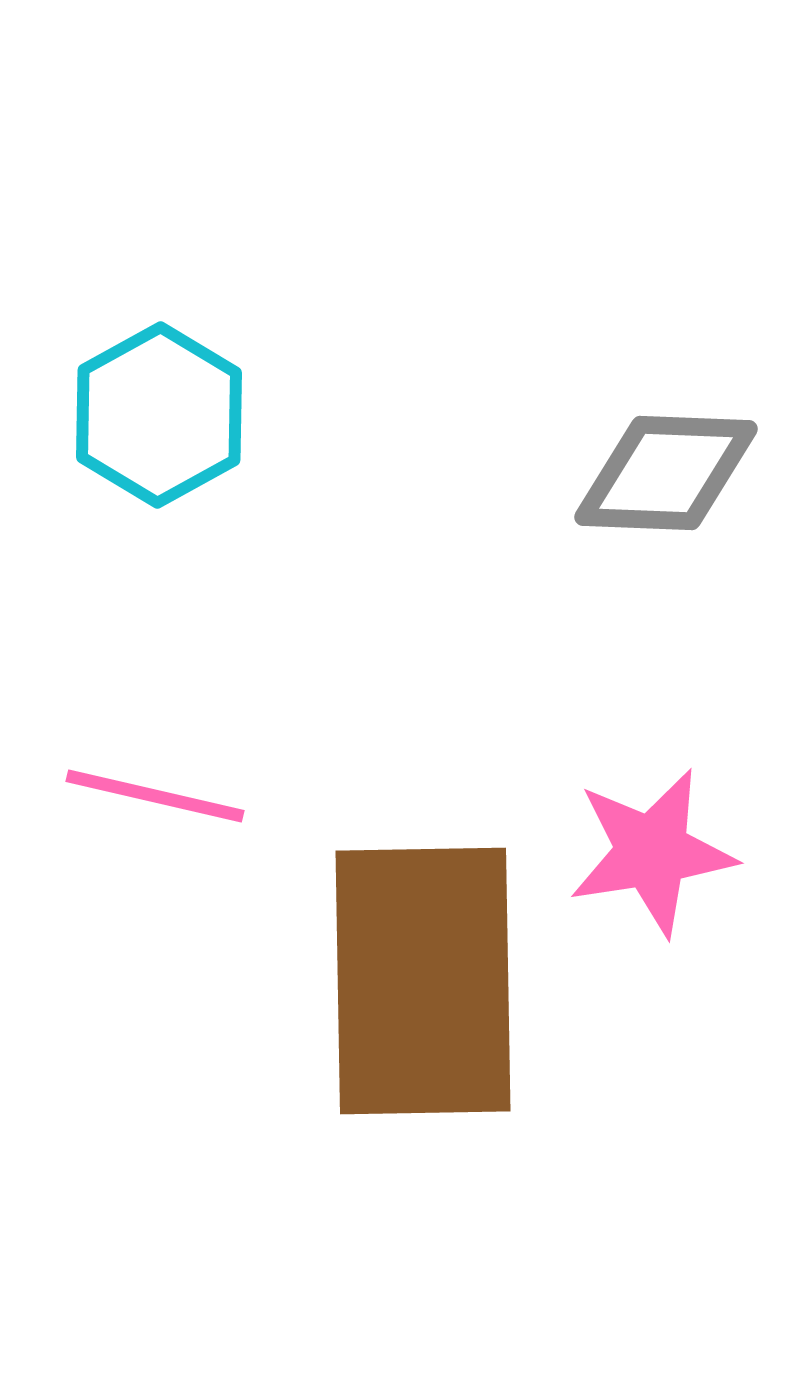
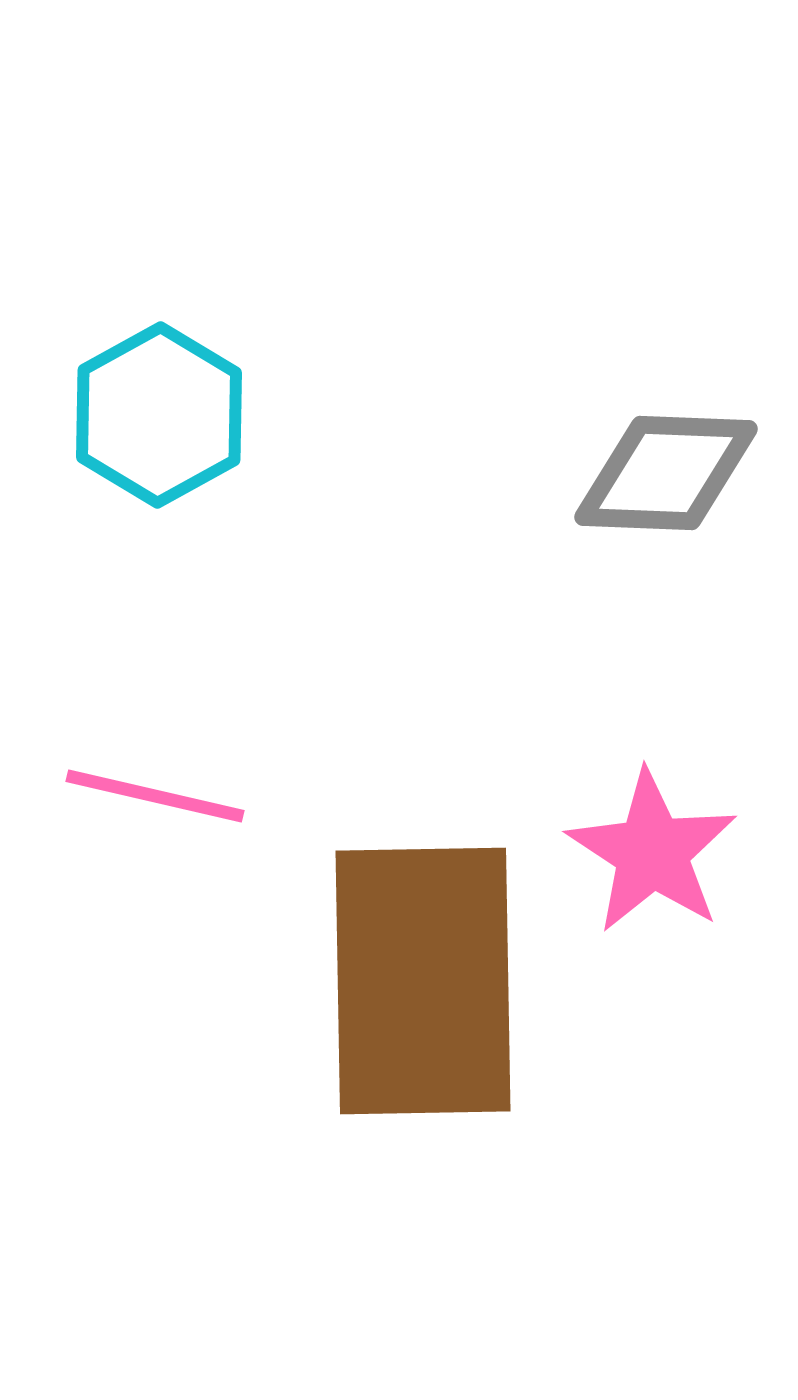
pink star: rotated 30 degrees counterclockwise
